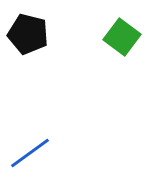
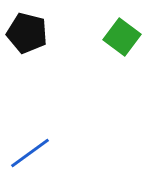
black pentagon: moved 1 px left, 1 px up
